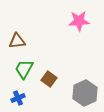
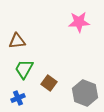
pink star: moved 1 px down
brown square: moved 4 px down
gray hexagon: rotated 15 degrees counterclockwise
